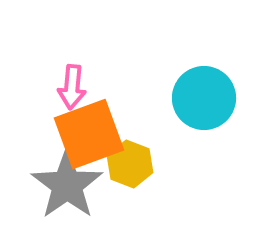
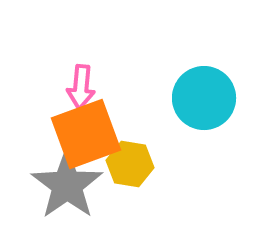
pink arrow: moved 9 px right
orange square: moved 3 px left
yellow hexagon: rotated 12 degrees counterclockwise
